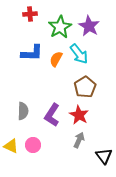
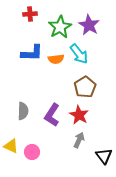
purple star: moved 1 px up
orange semicircle: rotated 126 degrees counterclockwise
pink circle: moved 1 px left, 7 px down
